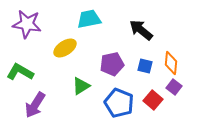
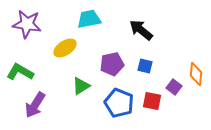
orange diamond: moved 25 px right, 11 px down
red square: moved 1 px left, 1 px down; rotated 30 degrees counterclockwise
